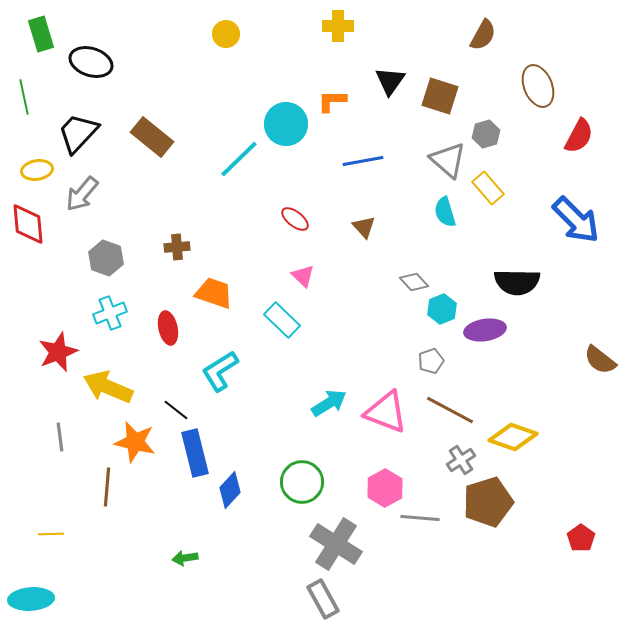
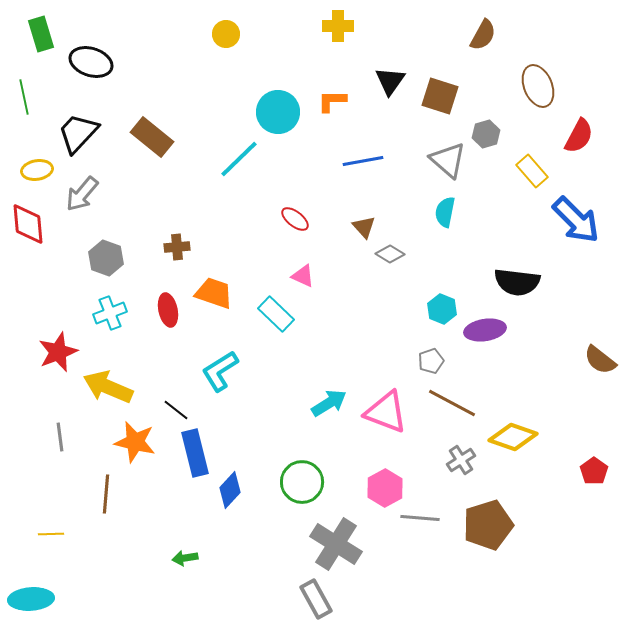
cyan circle at (286, 124): moved 8 px left, 12 px up
yellow rectangle at (488, 188): moved 44 px right, 17 px up
cyan semicircle at (445, 212): rotated 28 degrees clockwise
pink triangle at (303, 276): rotated 20 degrees counterclockwise
gray diamond at (414, 282): moved 24 px left, 28 px up; rotated 16 degrees counterclockwise
black semicircle at (517, 282): rotated 6 degrees clockwise
cyan hexagon at (442, 309): rotated 16 degrees counterclockwise
cyan rectangle at (282, 320): moved 6 px left, 6 px up
red ellipse at (168, 328): moved 18 px up
brown line at (450, 410): moved 2 px right, 7 px up
brown line at (107, 487): moved 1 px left, 7 px down
brown pentagon at (488, 502): moved 23 px down
red pentagon at (581, 538): moved 13 px right, 67 px up
gray rectangle at (323, 599): moved 7 px left
